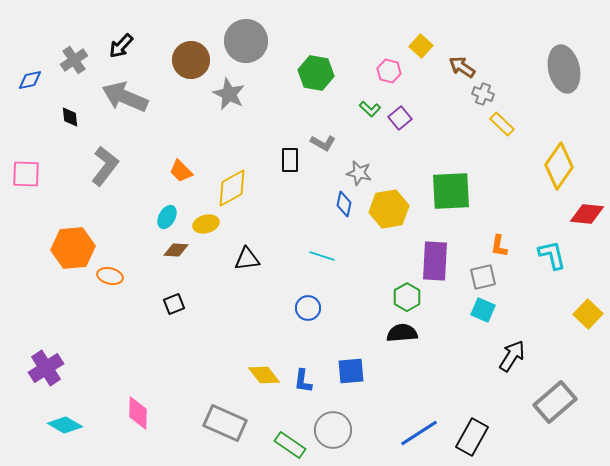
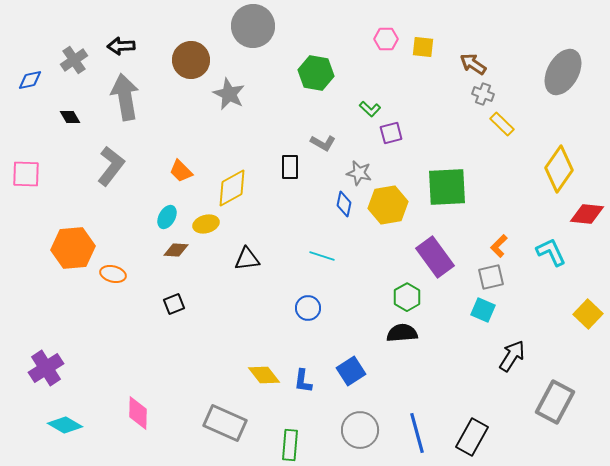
gray circle at (246, 41): moved 7 px right, 15 px up
black arrow at (121, 46): rotated 44 degrees clockwise
yellow square at (421, 46): moved 2 px right, 1 px down; rotated 35 degrees counterclockwise
brown arrow at (462, 67): moved 11 px right, 3 px up
gray ellipse at (564, 69): moved 1 px left, 3 px down; rotated 42 degrees clockwise
pink hexagon at (389, 71): moved 3 px left, 32 px up; rotated 15 degrees counterclockwise
gray arrow at (125, 97): rotated 57 degrees clockwise
black diamond at (70, 117): rotated 25 degrees counterclockwise
purple square at (400, 118): moved 9 px left, 15 px down; rotated 25 degrees clockwise
black rectangle at (290, 160): moved 7 px down
gray L-shape at (105, 166): moved 6 px right
yellow diamond at (559, 166): moved 3 px down
green square at (451, 191): moved 4 px left, 4 px up
yellow hexagon at (389, 209): moved 1 px left, 4 px up
orange L-shape at (499, 246): rotated 35 degrees clockwise
cyan L-shape at (552, 255): moved 1 px left, 3 px up; rotated 12 degrees counterclockwise
purple rectangle at (435, 261): moved 4 px up; rotated 39 degrees counterclockwise
orange ellipse at (110, 276): moved 3 px right, 2 px up
gray square at (483, 277): moved 8 px right
blue square at (351, 371): rotated 28 degrees counterclockwise
gray rectangle at (555, 402): rotated 21 degrees counterclockwise
gray circle at (333, 430): moved 27 px right
blue line at (419, 433): moved 2 px left; rotated 72 degrees counterclockwise
green rectangle at (290, 445): rotated 60 degrees clockwise
